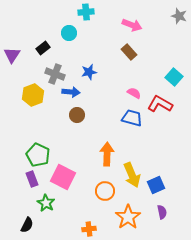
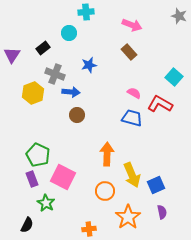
blue star: moved 7 px up
yellow hexagon: moved 2 px up
